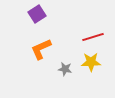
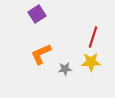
red line: rotated 55 degrees counterclockwise
orange L-shape: moved 5 px down
gray star: rotated 16 degrees counterclockwise
